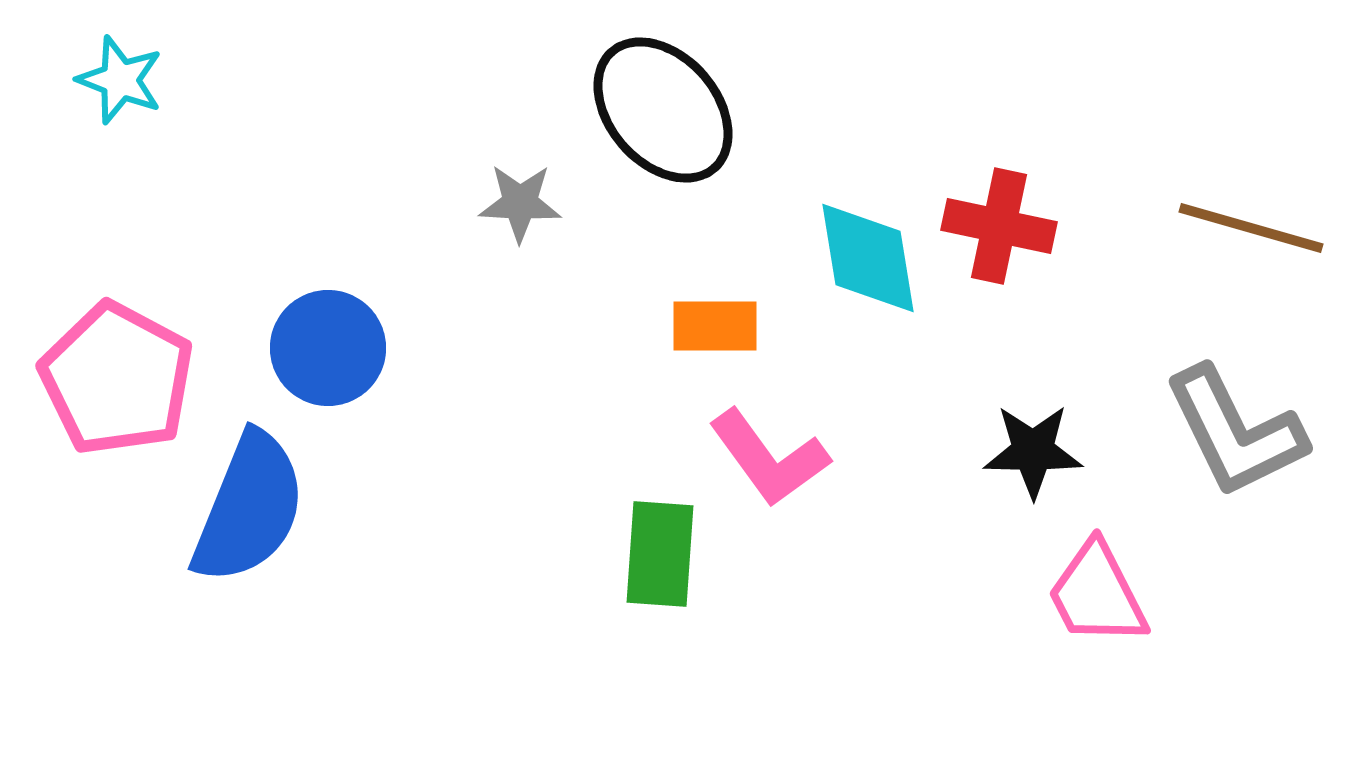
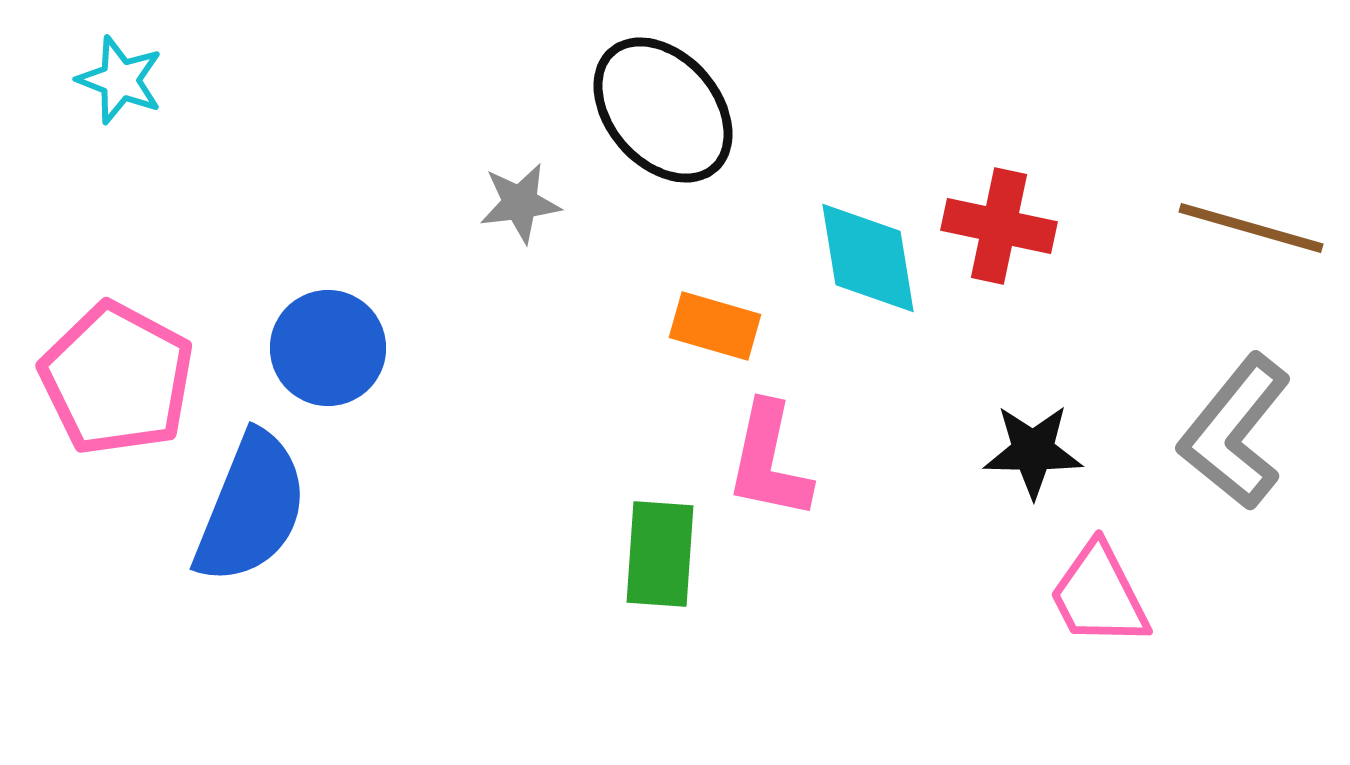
gray star: rotated 10 degrees counterclockwise
orange rectangle: rotated 16 degrees clockwise
gray L-shape: rotated 65 degrees clockwise
pink L-shape: moved 3 px down; rotated 48 degrees clockwise
blue semicircle: moved 2 px right
pink trapezoid: moved 2 px right, 1 px down
